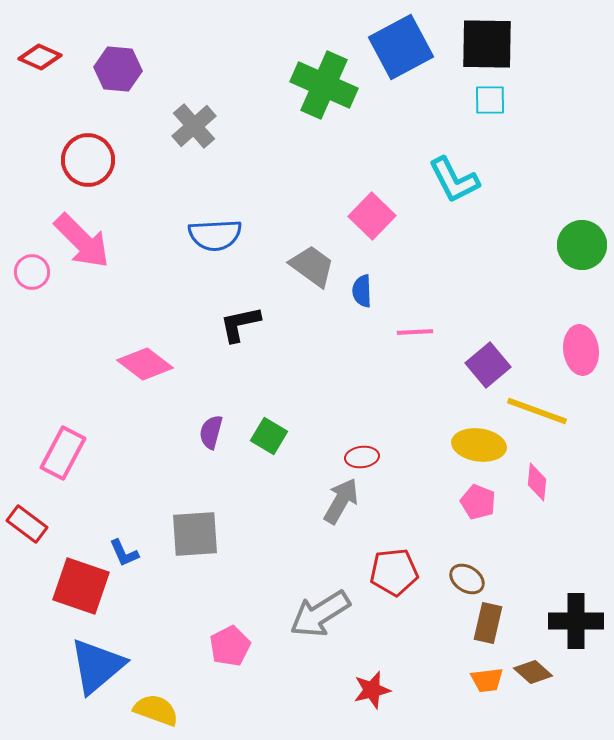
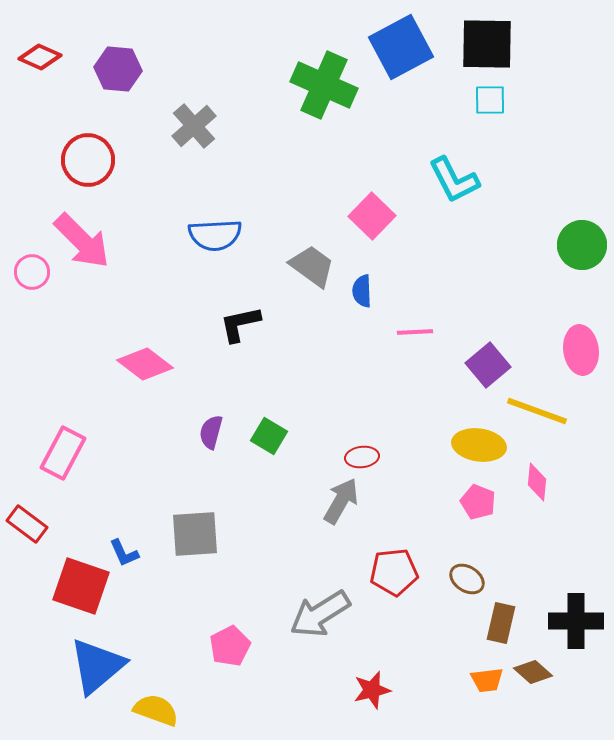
brown rectangle at (488, 623): moved 13 px right
